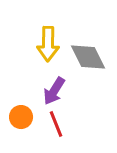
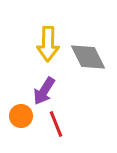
purple arrow: moved 10 px left
orange circle: moved 1 px up
